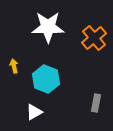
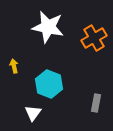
white star: rotated 12 degrees clockwise
orange cross: rotated 10 degrees clockwise
cyan hexagon: moved 3 px right, 5 px down
white triangle: moved 1 px left, 1 px down; rotated 24 degrees counterclockwise
